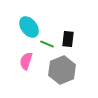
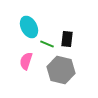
cyan ellipse: rotated 10 degrees clockwise
black rectangle: moved 1 px left
gray hexagon: moved 1 px left; rotated 24 degrees counterclockwise
